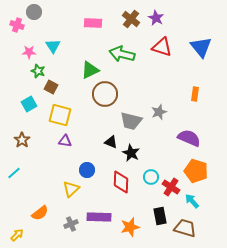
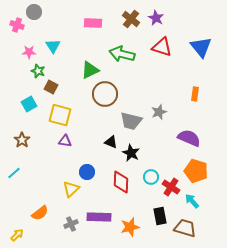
blue circle: moved 2 px down
